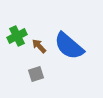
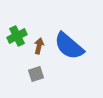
brown arrow: rotated 56 degrees clockwise
